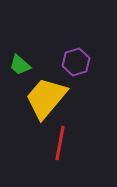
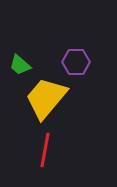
purple hexagon: rotated 16 degrees clockwise
red line: moved 15 px left, 7 px down
